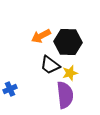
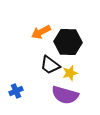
orange arrow: moved 4 px up
blue cross: moved 6 px right, 2 px down
purple semicircle: rotated 112 degrees clockwise
